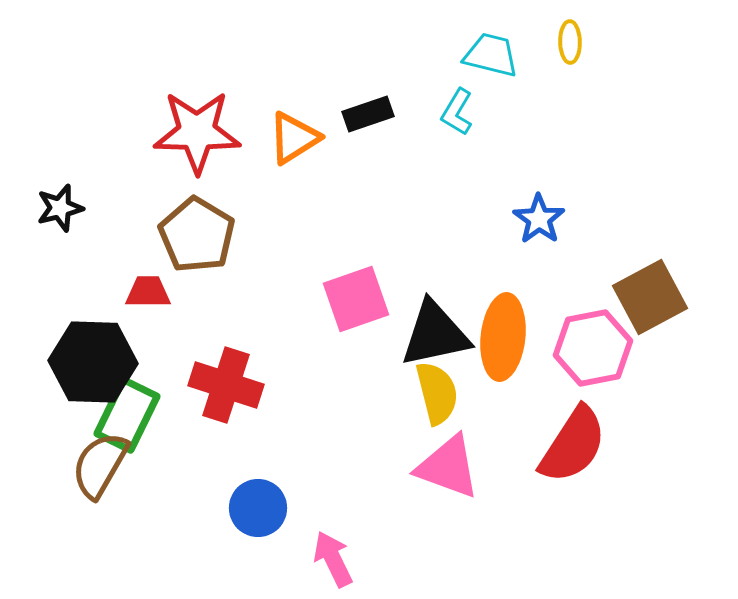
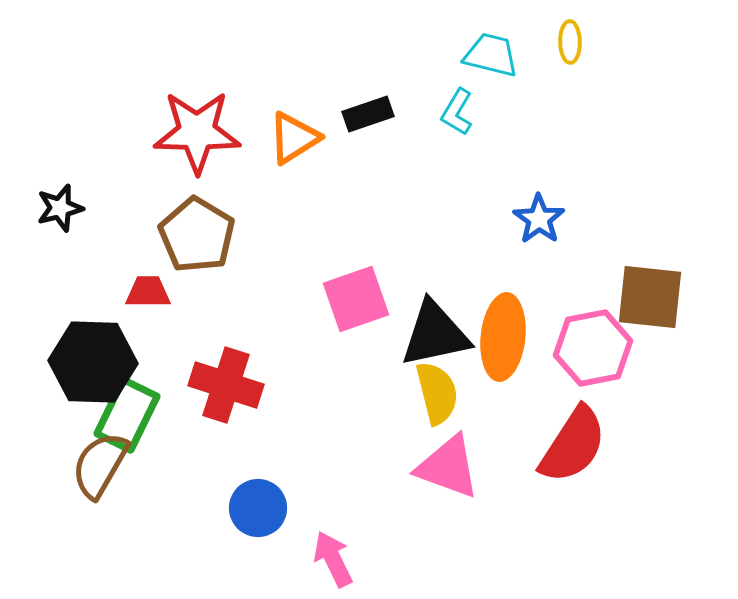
brown square: rotated 34 degrees clockwise
